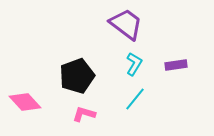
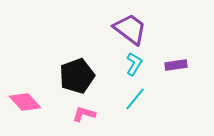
purple trapezoid: moved 4 px right, 5 px down
